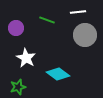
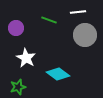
green line: moved 2 px right
